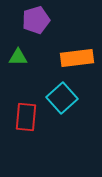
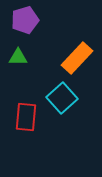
purple pentagon: moved 11 px left
orange rectangle: rotated 40 degrees counterclockwise
